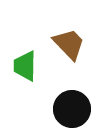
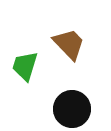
green trapezoid: rotated 16 degrees clockwise
